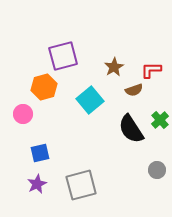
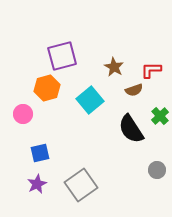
purple square: moved 1 px left
brown star: rotated 12 degrees counterclockwise
orange hexagon: moved 3 px right, 1 px down
green cross: moved 4 px up
gray square: rotated 20 degrees counterclockwise
